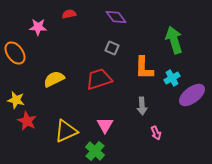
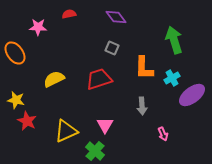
pink arrow: moved 7 px right, 1 px down
